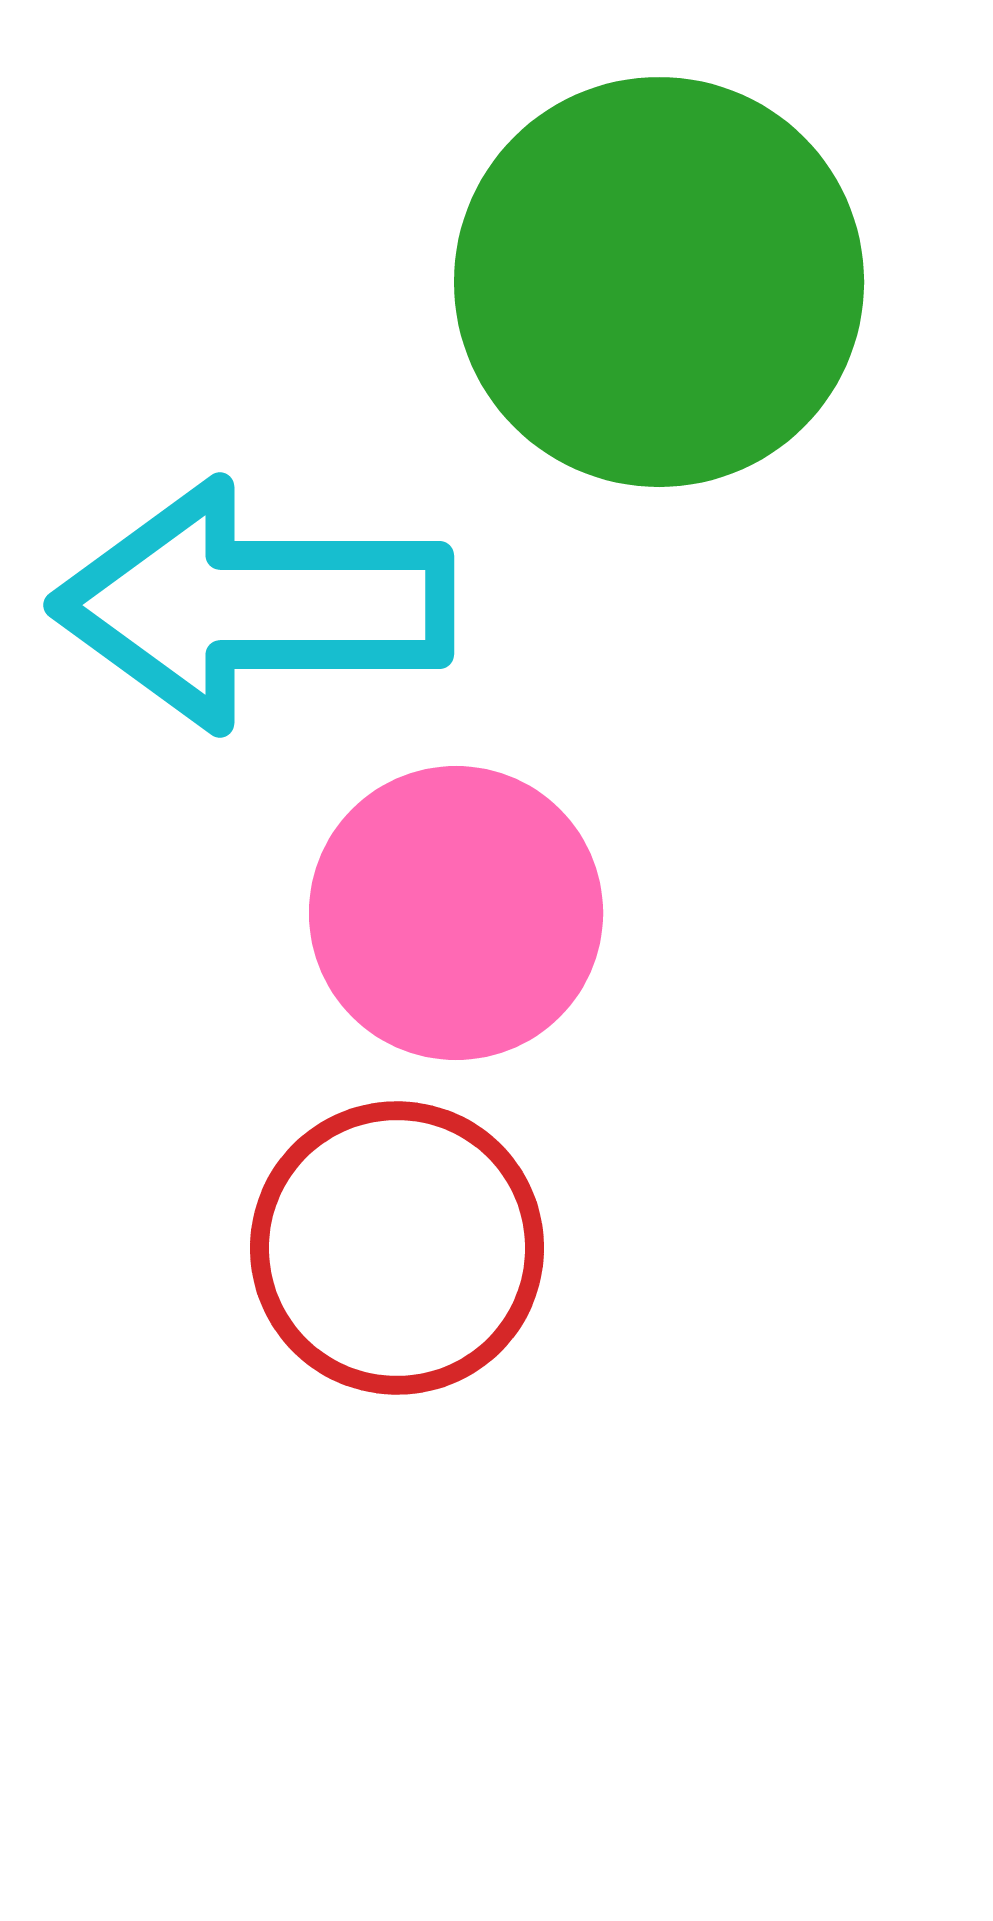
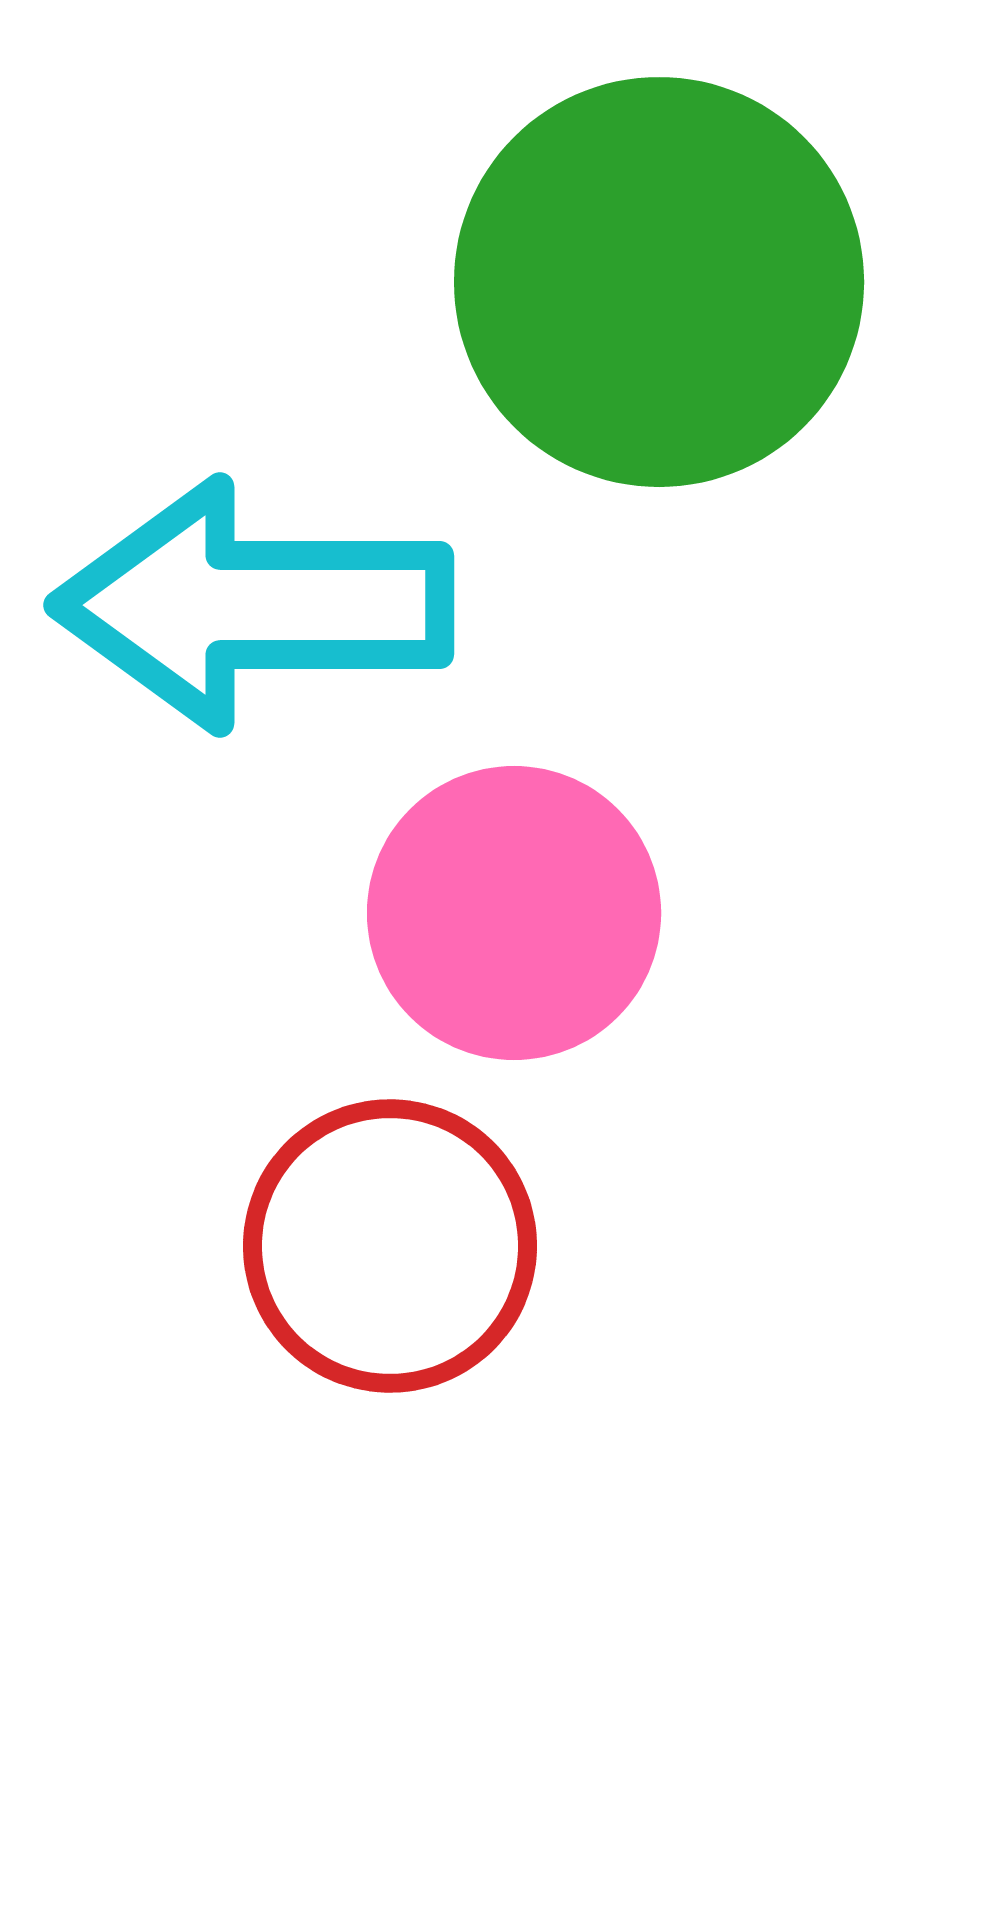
pink circle: moved 58 px right
red circle: moved 7 px left, 2 px up
